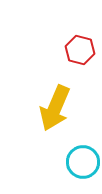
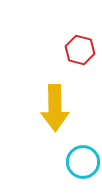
yellow arrow: rotated 24 degrees counterclockwise
